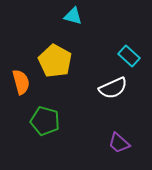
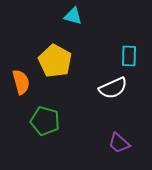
cyan rectangle: rotated 50 degrees clockwise
